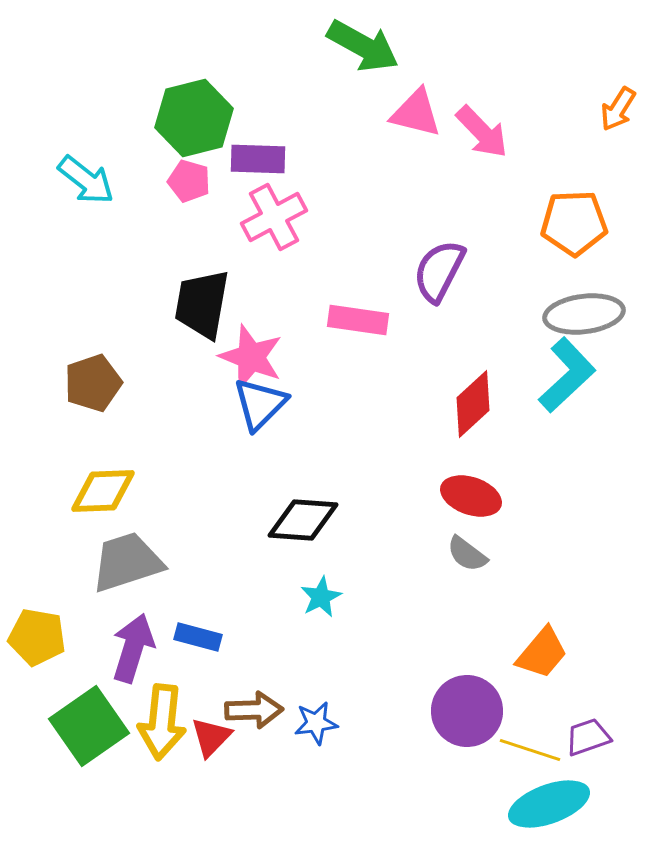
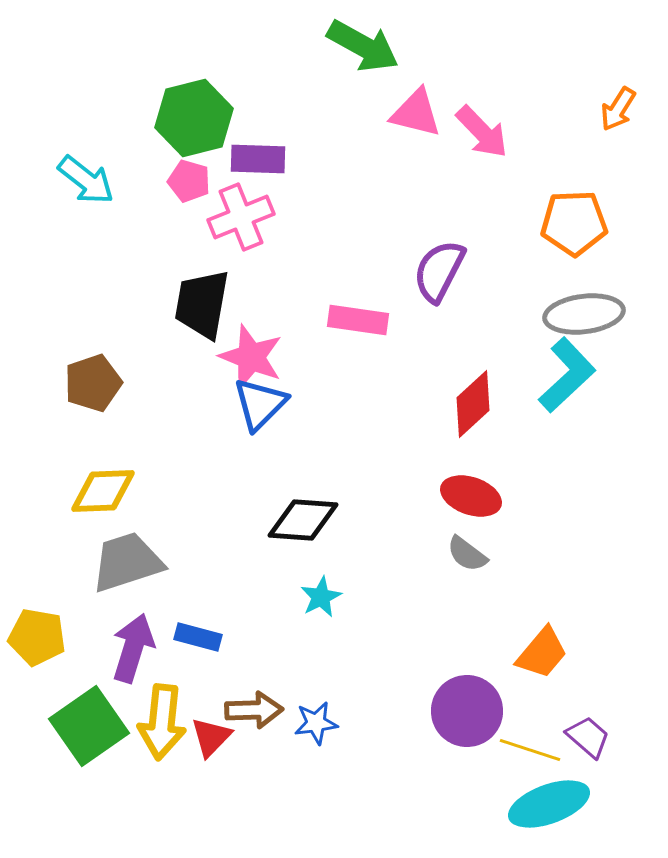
pink cross: moved 33 px left; rotated 6 degrees clockwise
purple trapezoid: rotated 60 degrees clockwise
